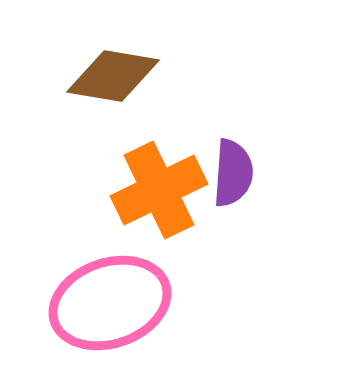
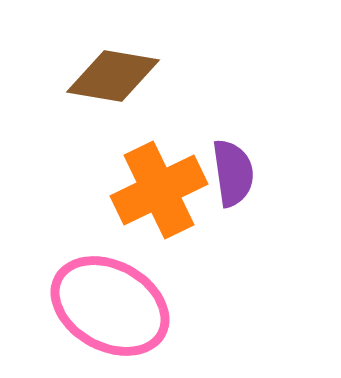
purple semicircle: rotated 12 degrees counterclockwise
pink ellipse: moved 3 px down; rotated 48 degrees clockwise
